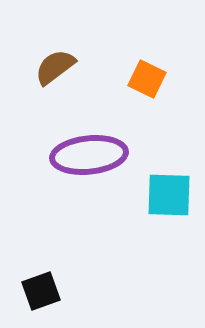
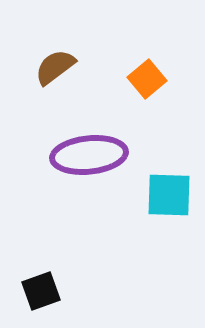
orange square: rotated 24 degrees clockwise
